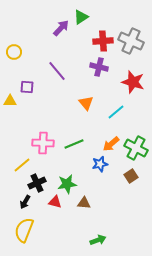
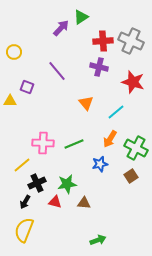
purple square: rotated 16 degrees clockwise
orange arrow: moved 1 px left, 5 px up; rotated 18 degrees counterclockwise
